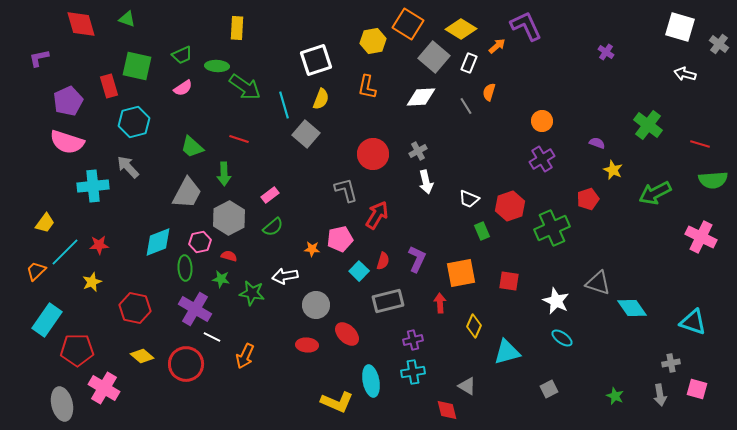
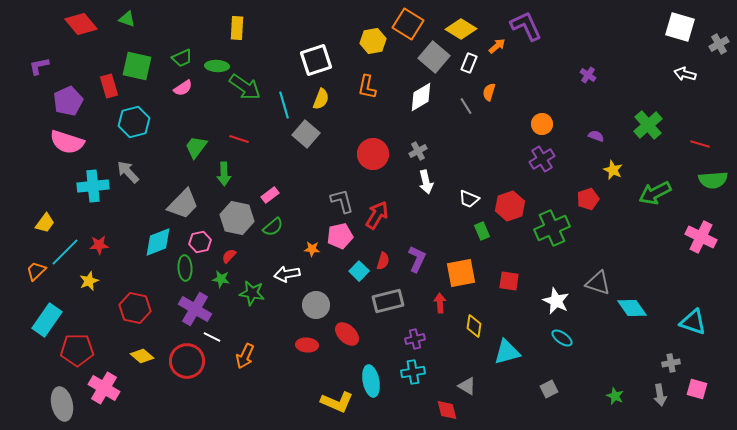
red diamond at (81, 24): rotated 24 degrees counterclockwise
gray cross at (719, 44): rotated 24 degrees clockwise
purple cross at (606, 52): moved 18 px left, 23 px down
green trapezoid at (182, 55): moved 3 px down
purple L-shape at (39, 58): moved 8 px down
white diamond at (421, 97): rotated 28 degrees counterclockwise
orange circle at (542, 121): moved 3 px down
green cross at (648, 125): rotated 12 degrees clockwise
purple semicircle at (597, 143): moved 1 px left, 7 px up
green trapezoid at (192, 147): moved 4 px right; rotated 85 degrees clockwise
gray arrow at (128, 167): moved 5 px down
gray L-shape at (346, 190): moved 4 px left, 11 px down
gray trapezoid at (187, 193): moved 4 px left, 11 px down; rotated 16 degrees clockwise
gray hexagon at (229, 218): moved 8 px right; rotated 20 degrees counterclockwise
pink pentagon at (340, 239): moved 3 px up
red semicircle at (229, 256): rotated 63 degrees counterclockwise
white arrow at (285, 276): moved 2 px right, 2 px up
yellow star at (92, 282): moved 3 px left, 1 px up
yellow diamond at (474, 326): rotated 15 degrees counterclockwise
purple cross at (413, 340): moved 2 px right, 1 px up
red circle at (186, 364): moved 1 px right, 3 px up
